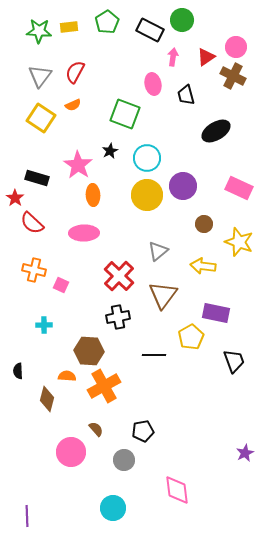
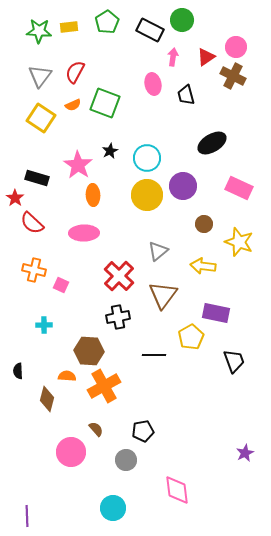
green square at (125, 114): moved 20 px left, 11 px up
black ellipse at (216, 131): moved 4 px left, 12 px down
gray circle at (124, 460): moved 2 px right
